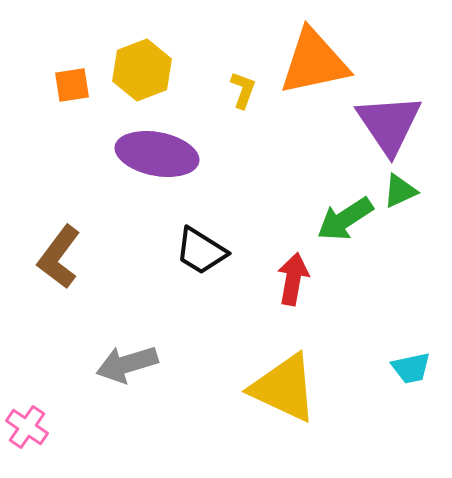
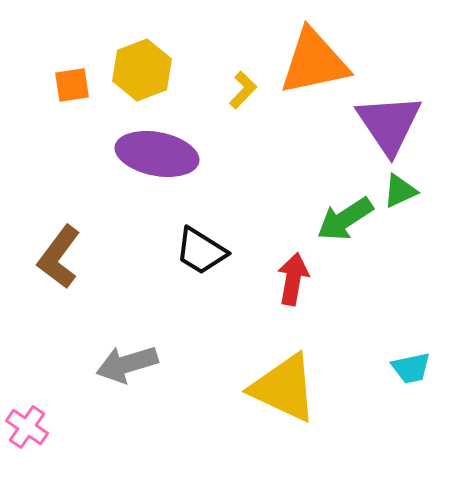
yellow L-shape: rotated 24 degrees clockwise
